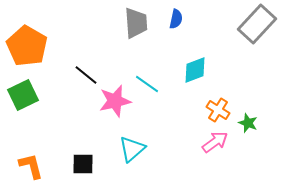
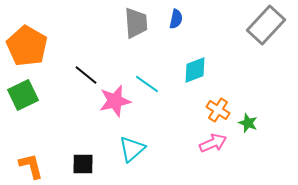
gray rectangle: moved 9 px right, 1 px down
pink arrow: moved 2 px left, 1 px down; rotated 12 degrees clockwise
